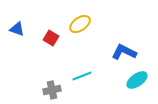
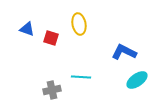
yellow ellipse: moved 1 px left; rotated 65 degrees counterclockwise
blue triangle: moved 10 px right
red square: rotated 14 degrees counterclockwise
cyan line: moved 1 px left, 1 px down; rotated 24 degrees clockwise
